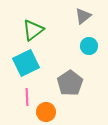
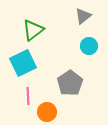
cyan square: moved 3 px left
pink line: moved 1 px right, 1 px up
orange circle: moved 1 px right
